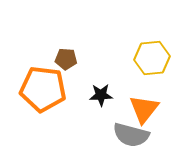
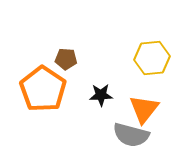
orange pentagon: rotated 27 degrees clockwise
